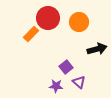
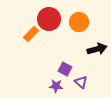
red circle: moved 1 px right, 1 px down
purple square: moved 1 px left, 2 px down; rotated 24 degrees counterclockwise
purple triangle: moved 2 px right
